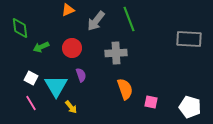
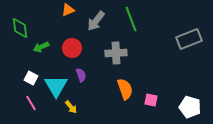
green line: moved 2 px right
gray rectangle: rotated 25 degrees counterclockwise
pink square: moved 2 px up
